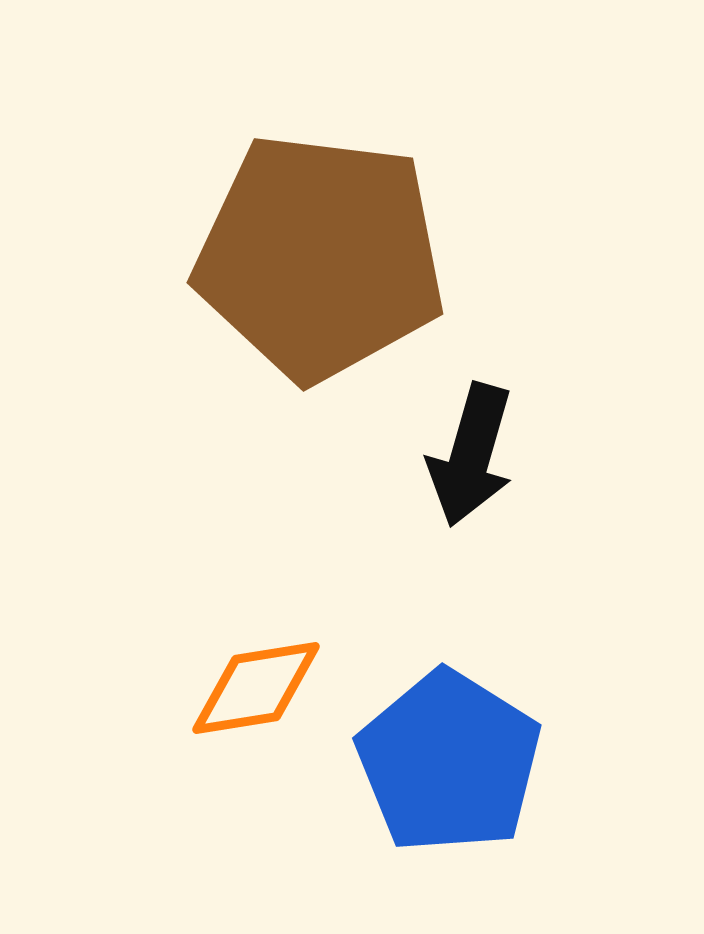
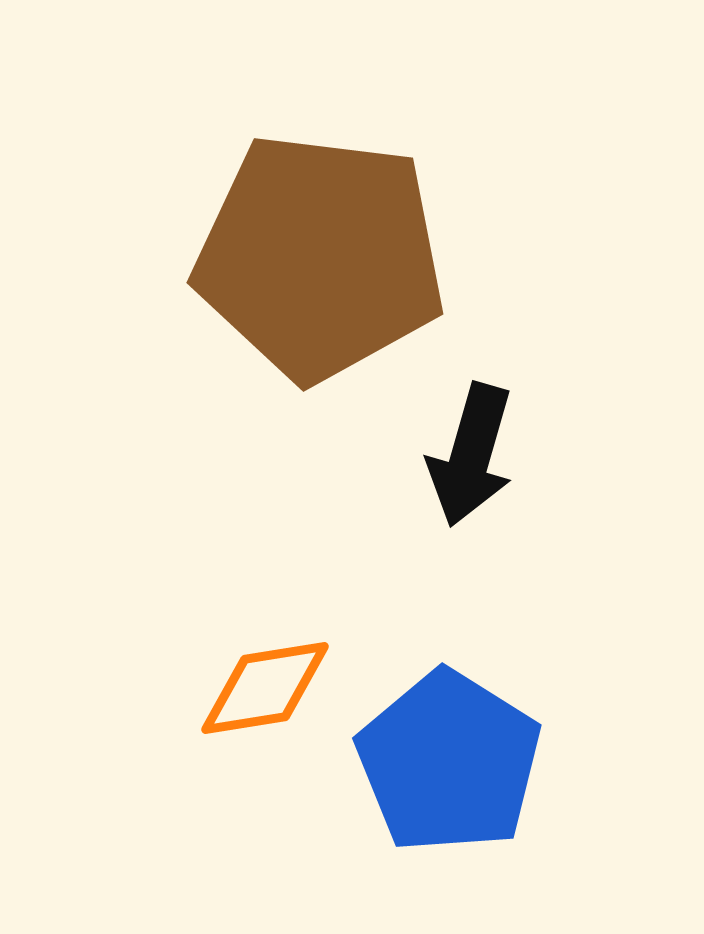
orange diamond: moved 9 px right
